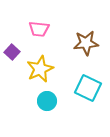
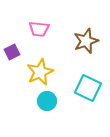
brown star: moved 2 px up; rotated 15 degrees counterclockwise
purple square: rotated 21 degrees clockwise
yellow star: moved 3 px down
